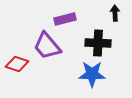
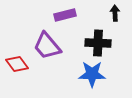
purple rectangle: moved 4 px up
red diamond: rotated 35 degrees clockwise
